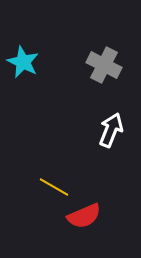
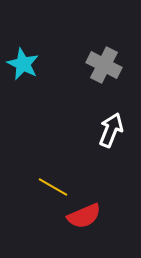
cyan star: moved 2 px down
yellow line: moved 1 px left
